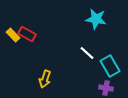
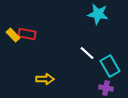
cyan star: moved 2 px right, 5 px up
red rectangle: rotated 18 degrees counterclockwise
yellow arrow: rotated 108 degrees counterclockwise
